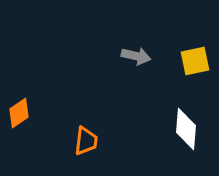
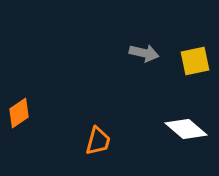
gray arrow: moved 8 px right, 3 px up
white diamond: rotated 54 degrees counterclockwise
orange trapezoid: moved 12 px right; rotated 8 degrees clockwise
